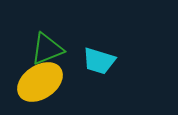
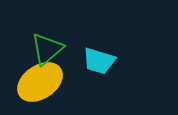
green triangle: rotated 18 degrees counterclockwise
